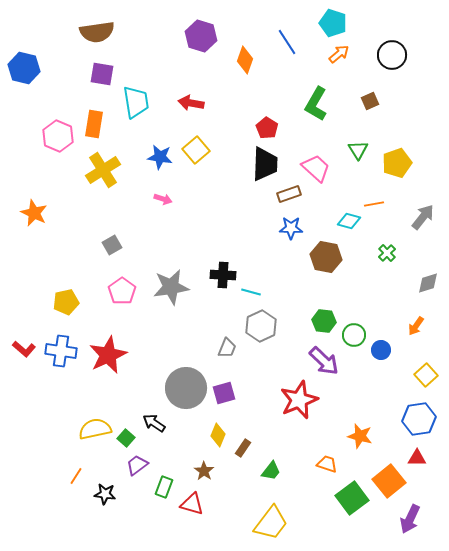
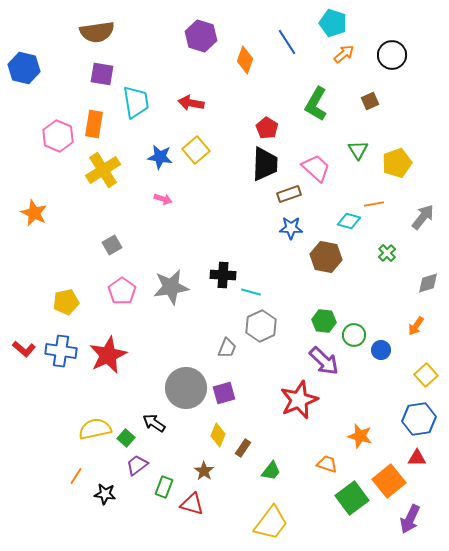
orange arrow at (339, 54): moved 5 px right
